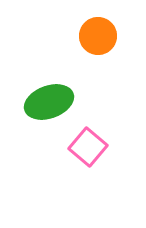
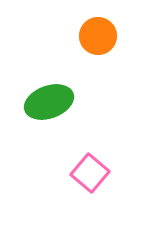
pink square: moved 2 px right, 26 px down
